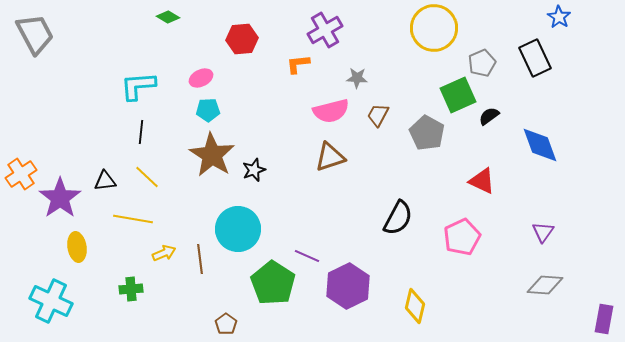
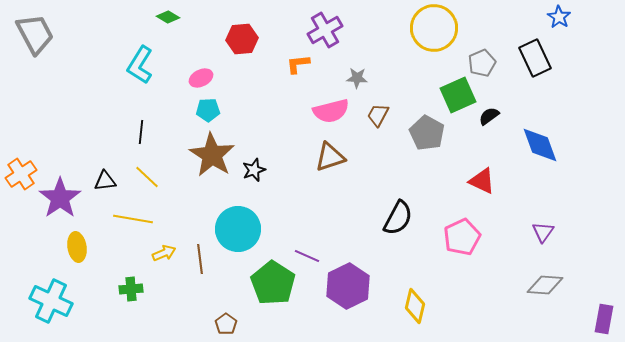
cyan L-shape at (138, 86): moved 2 px right, 21 px up; rotated 54 degrees counterclockwise
